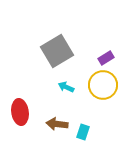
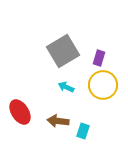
gray square: moved 6 px right
purple rectangle: moved 7 px left; rotated 42 degrees counterclockwise
red ellipse: rotated 25 degrees counterclockwise
brown arrow: moved 1 px right, 3 px up
cyan rectangle: moved 1 px up
